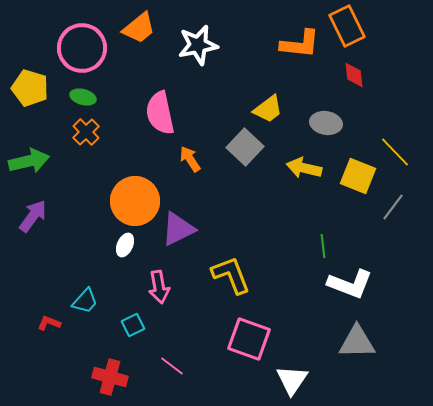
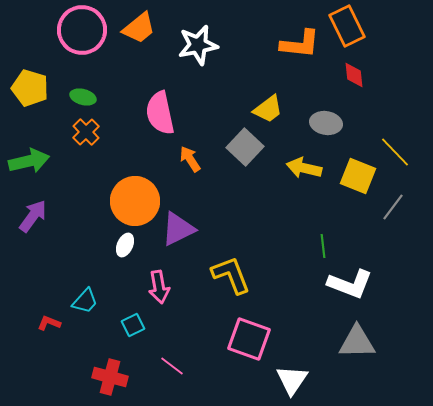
pink circle: moved 18 px up
